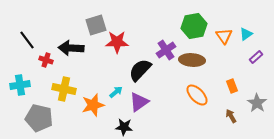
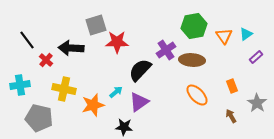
red cross: rotated 24 degrees clockwise
